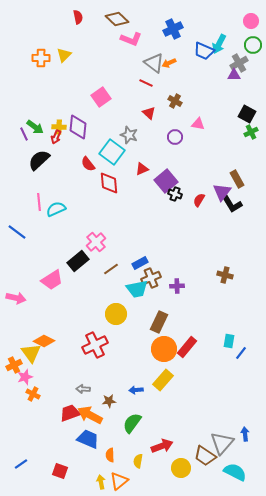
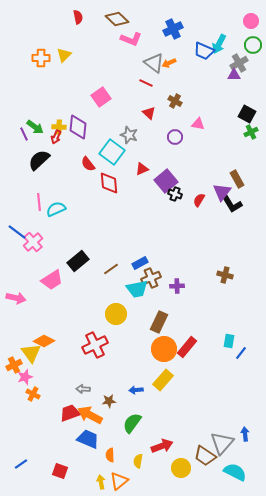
pink cross at (96, 242): moved 63 px left
